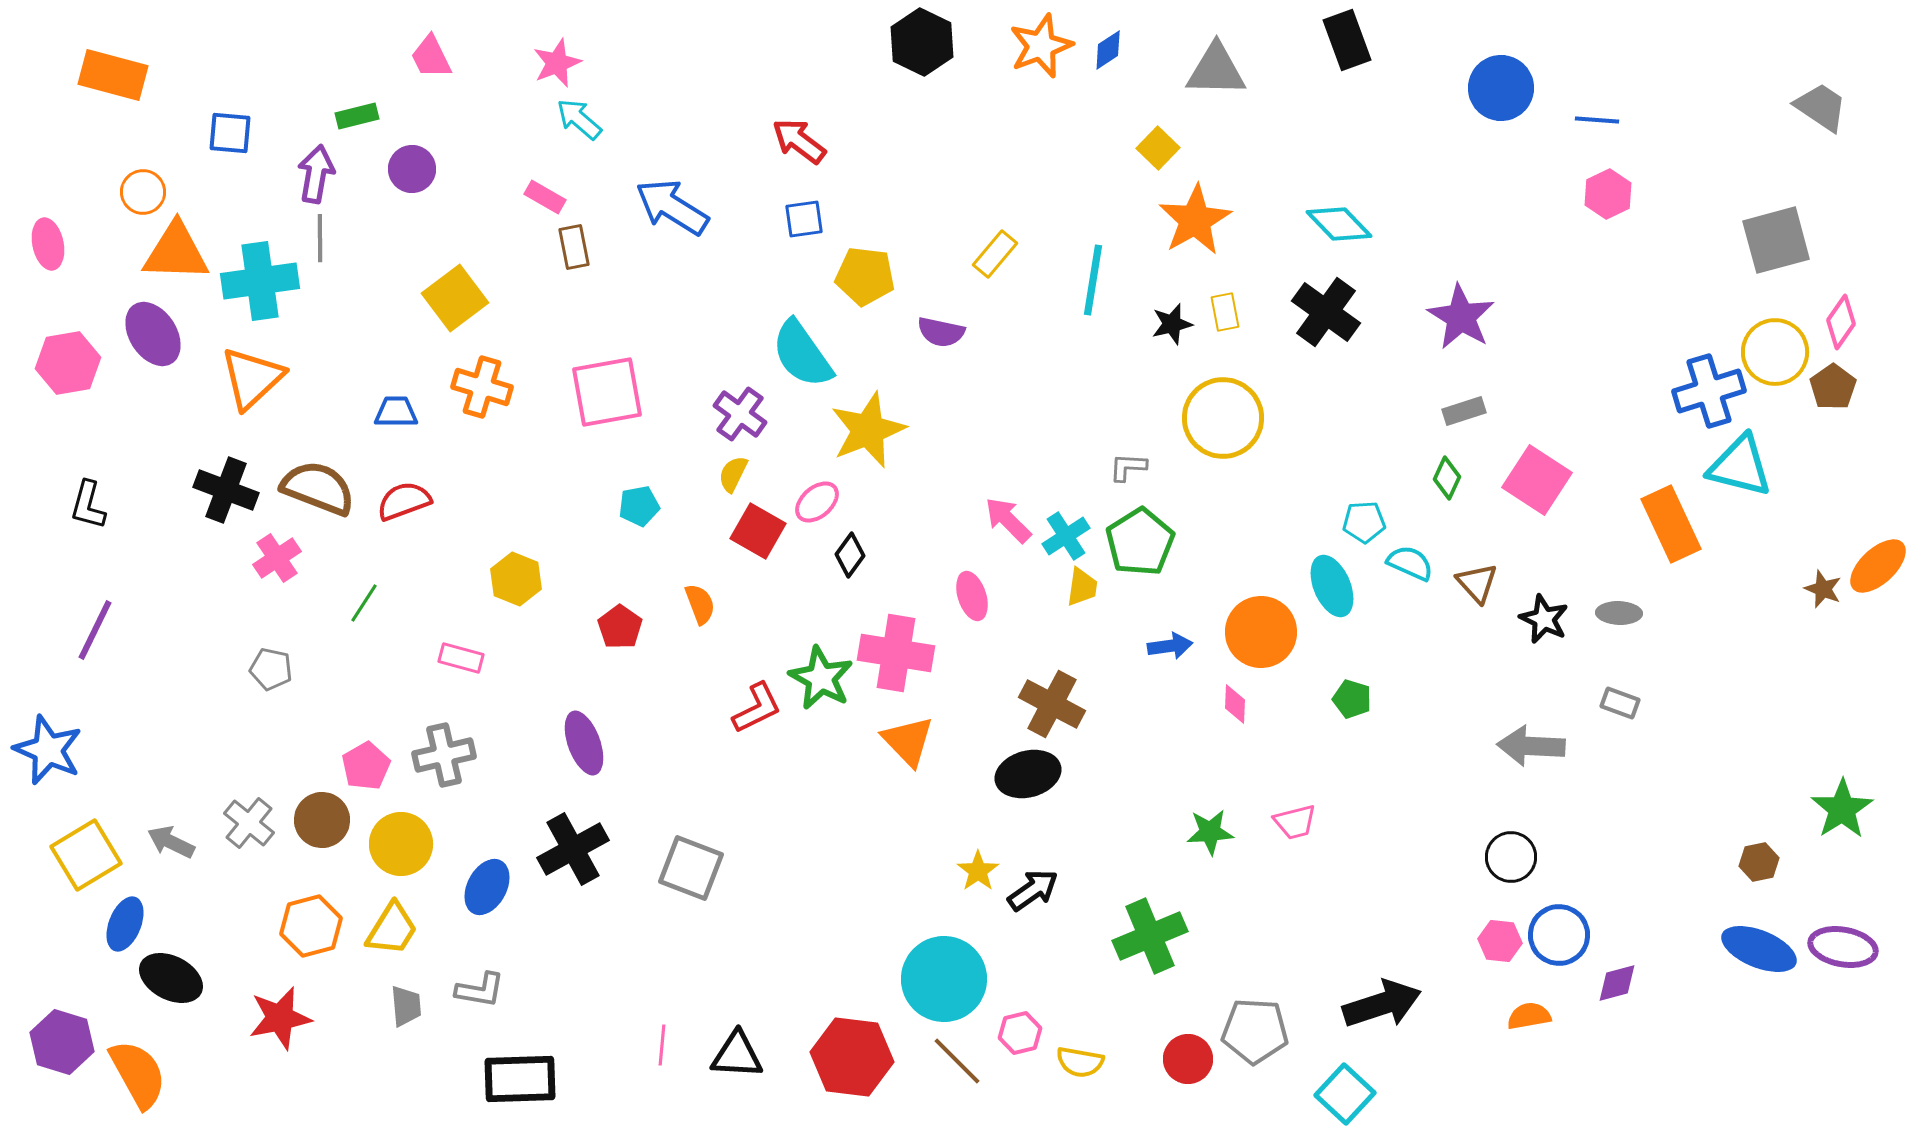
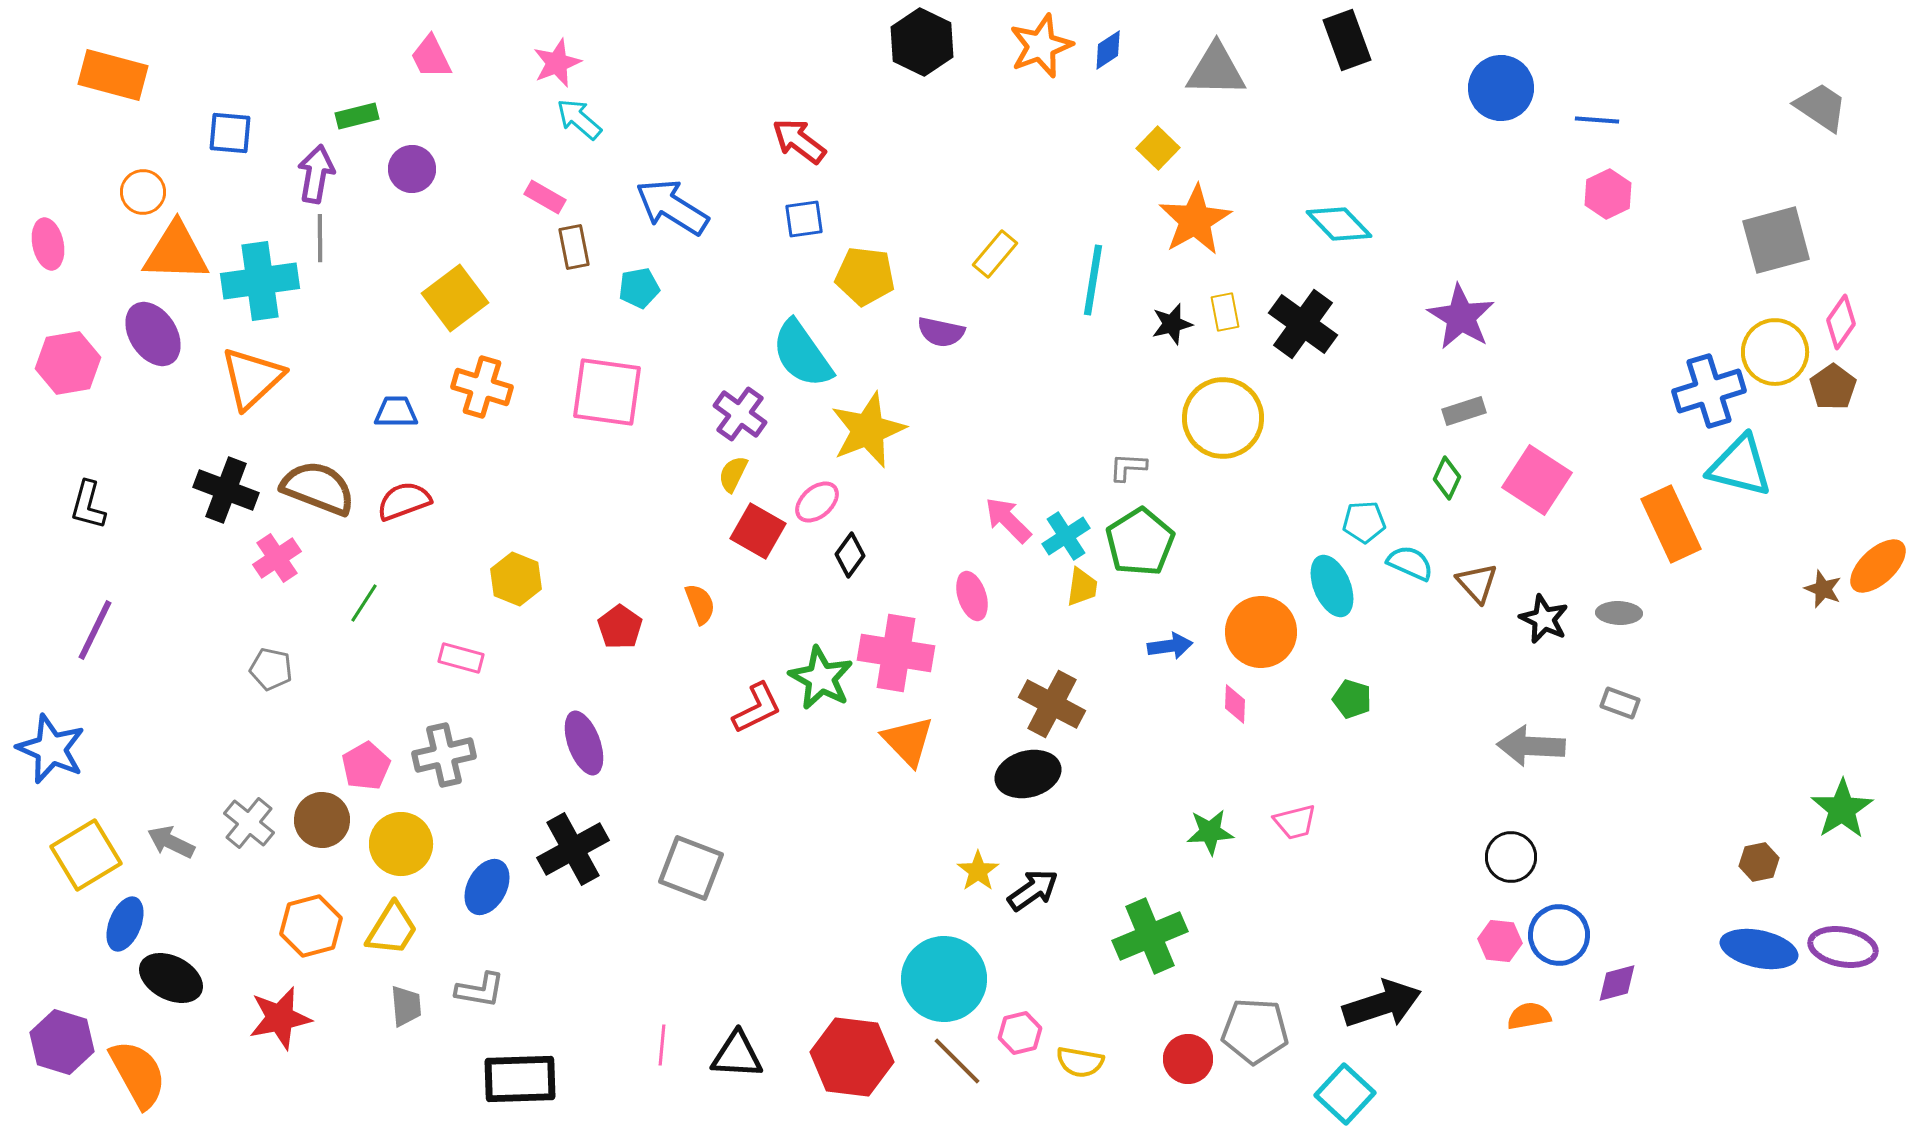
black cross at (1326, 312): moved 23 px left, 12 px down
pink square at (607, 392): rotated 18 degrees clockwise
cyan pentagon at (639, 506): moved 218 px up
blue star at (48, 750): moved 3 px right, 1 px up
blue ellipse at (1759, 949): rotated 10 degrees counterclockwise
